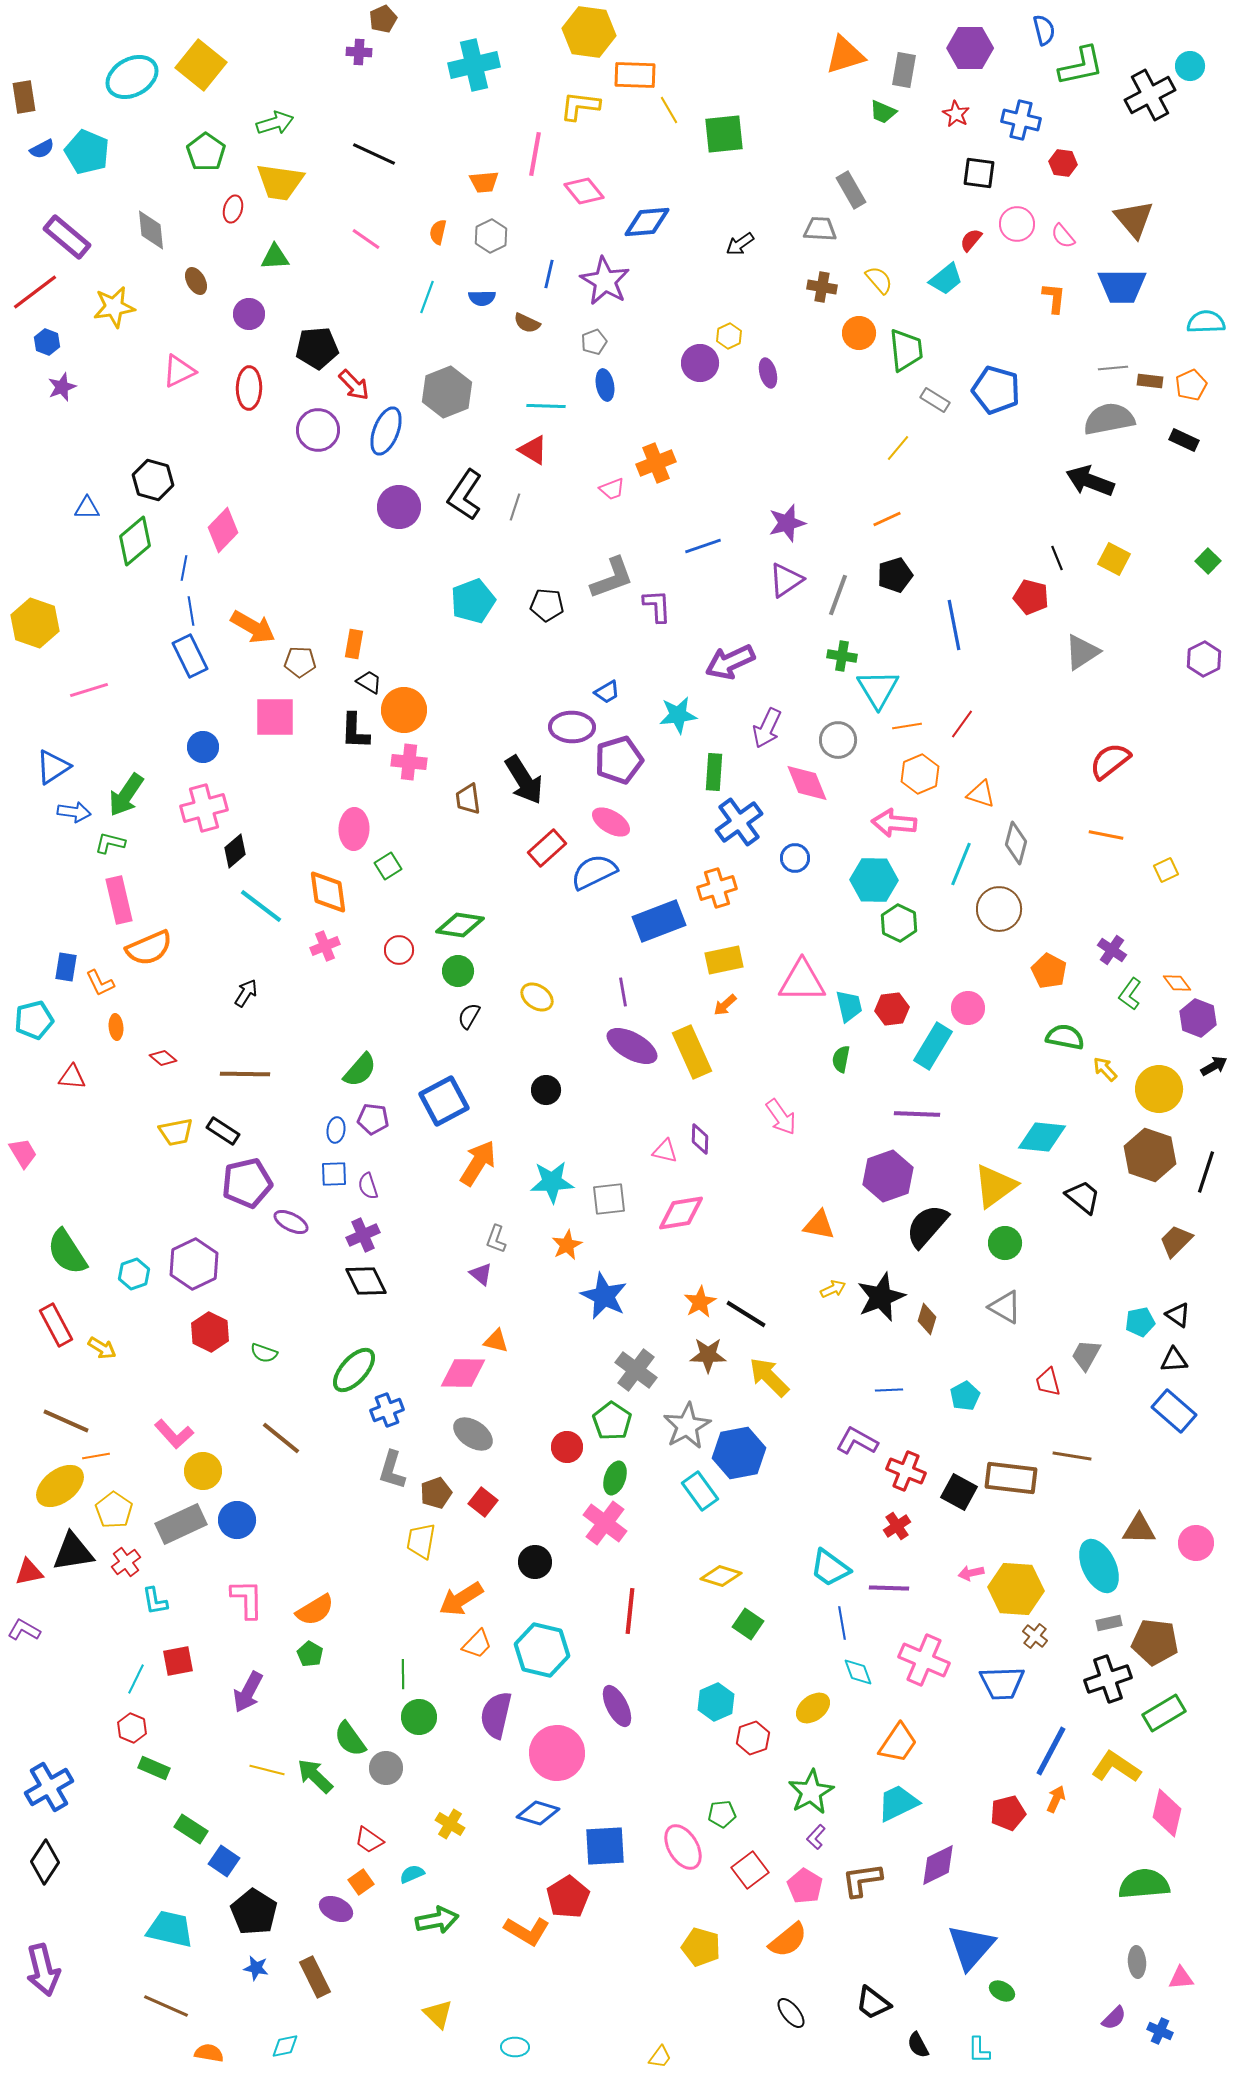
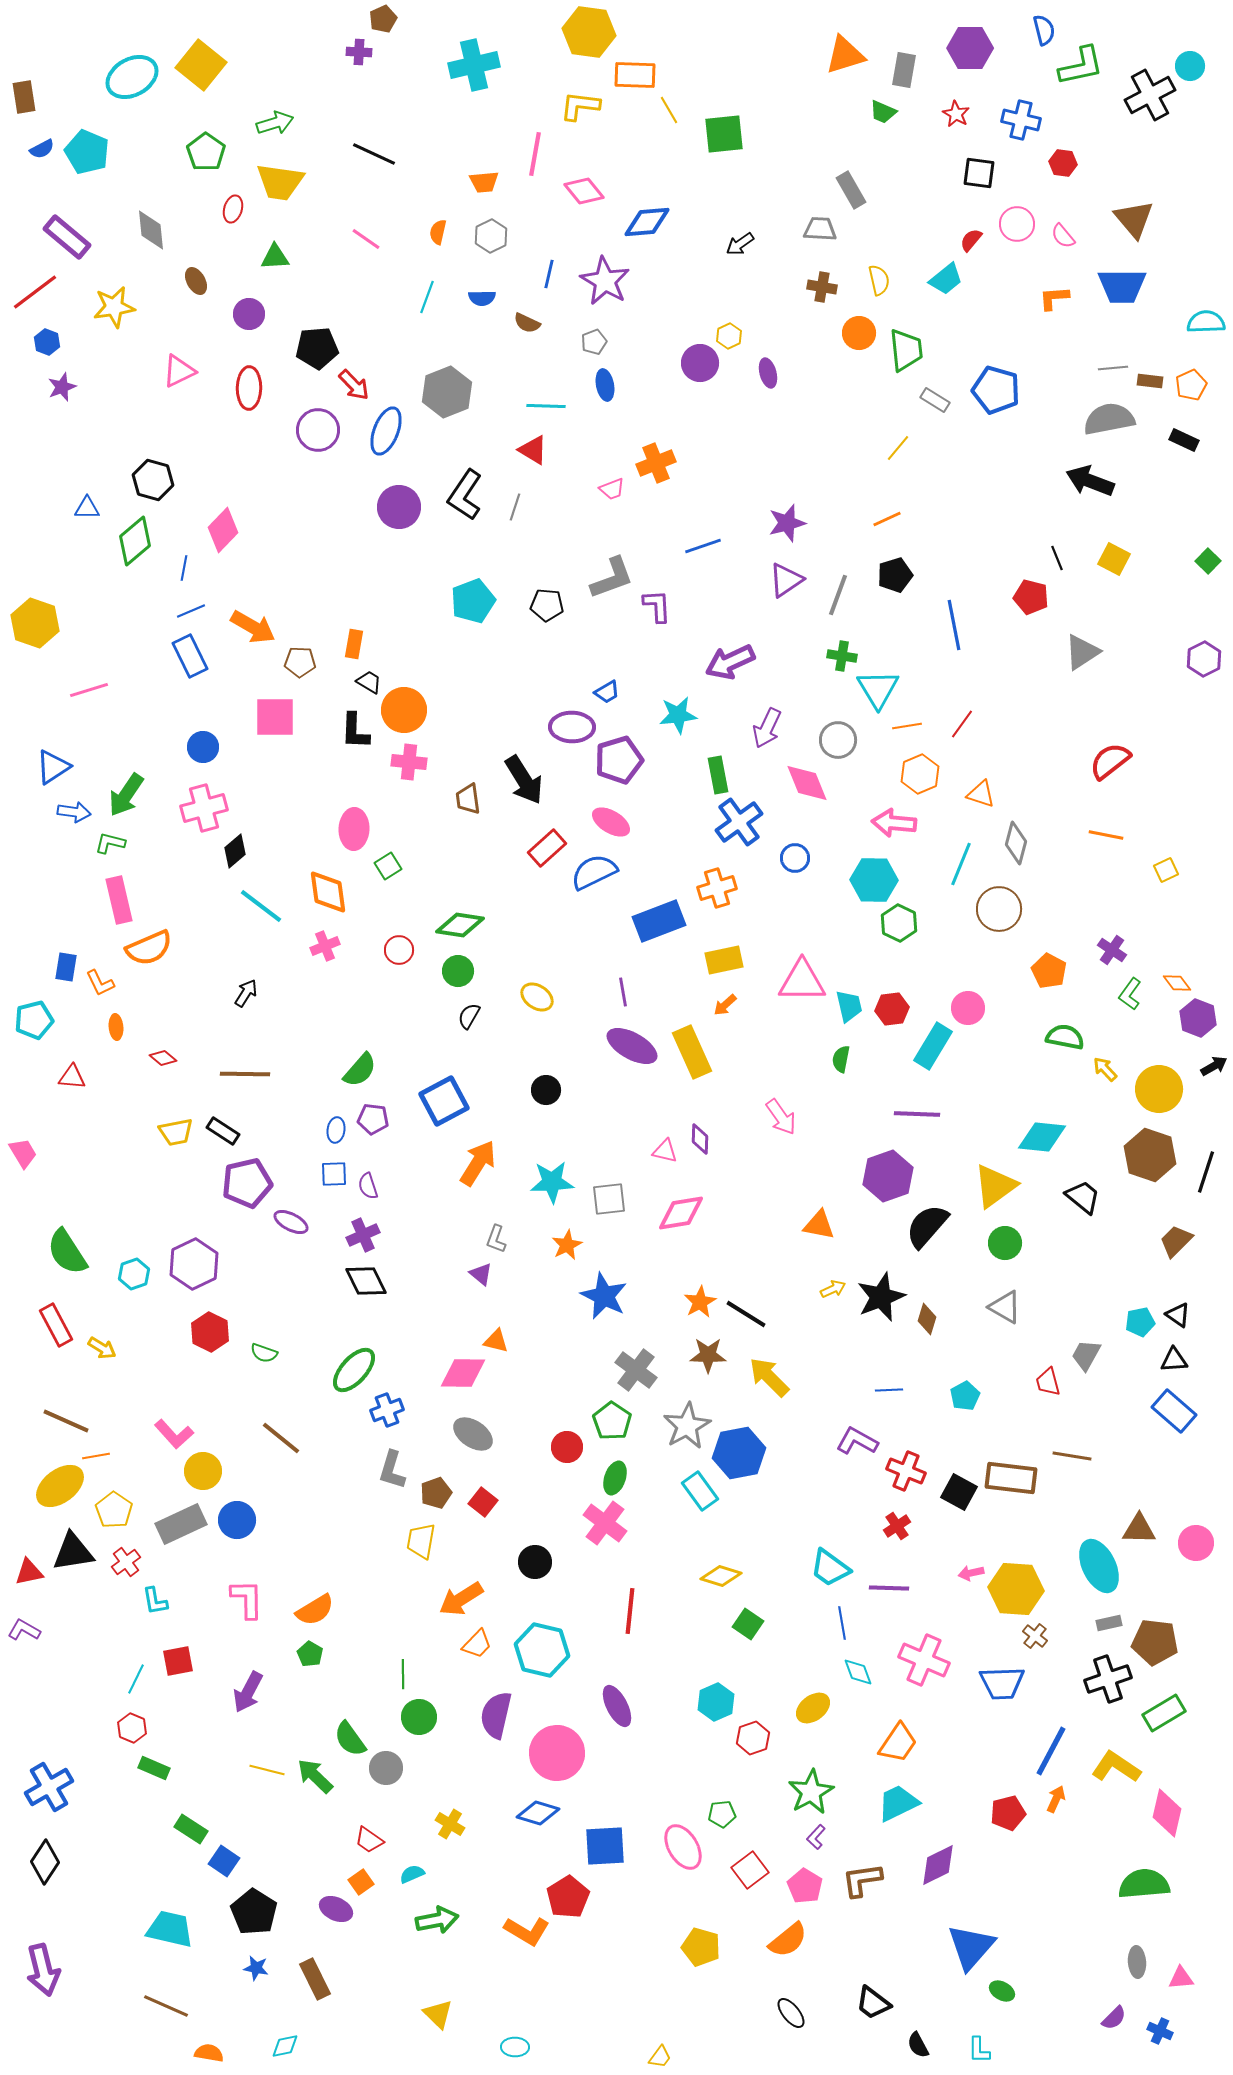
yellow semicircle at (879, 280): rotated 28 degrees clockwise
orange L-shape at (1054, 298): rotated 100 degrees counterclockwise
blue line at (191, 611): rotated 76 degrees clockwise
green rectangle at (714, 772): moved 4 px right, 3 px down; rotated 15 degrees counterclockwise
brown rectangle at (315, 1977): moved 2 px down
